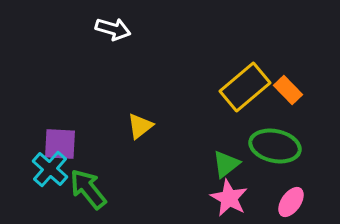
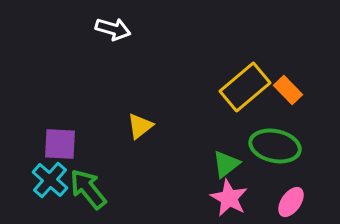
cyan cross: moved 11 px down
